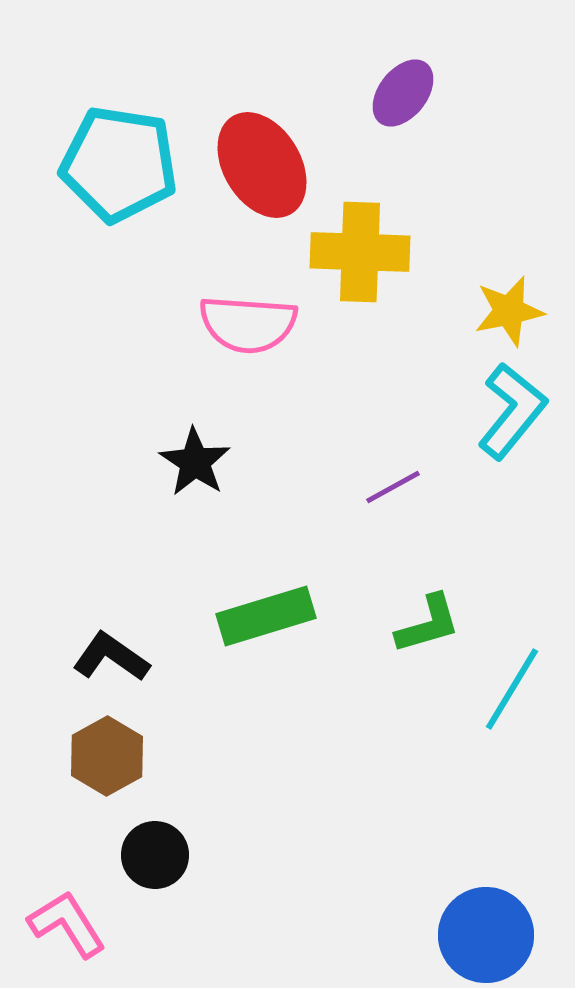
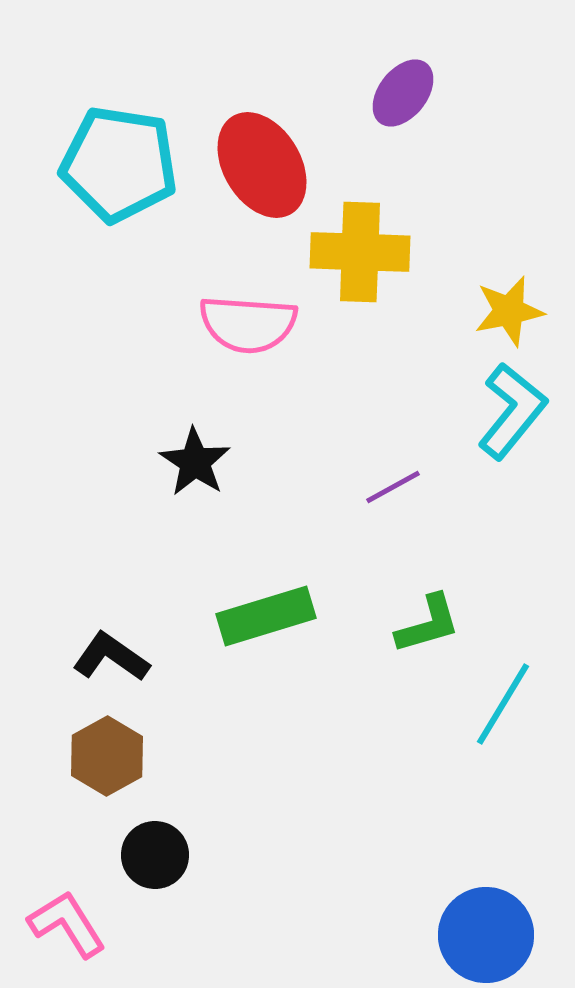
cyan line: moved 9 px left, 15 px down
